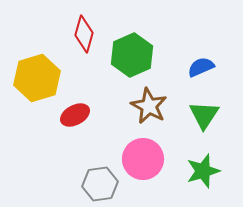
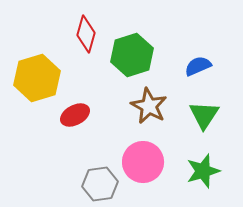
red diamond: moved 2 px right
green hexagon: rotated 6 degrees clockwise
blue semicircle: moved 3 px left, 1 px up
pink circle: moved 3 px down
